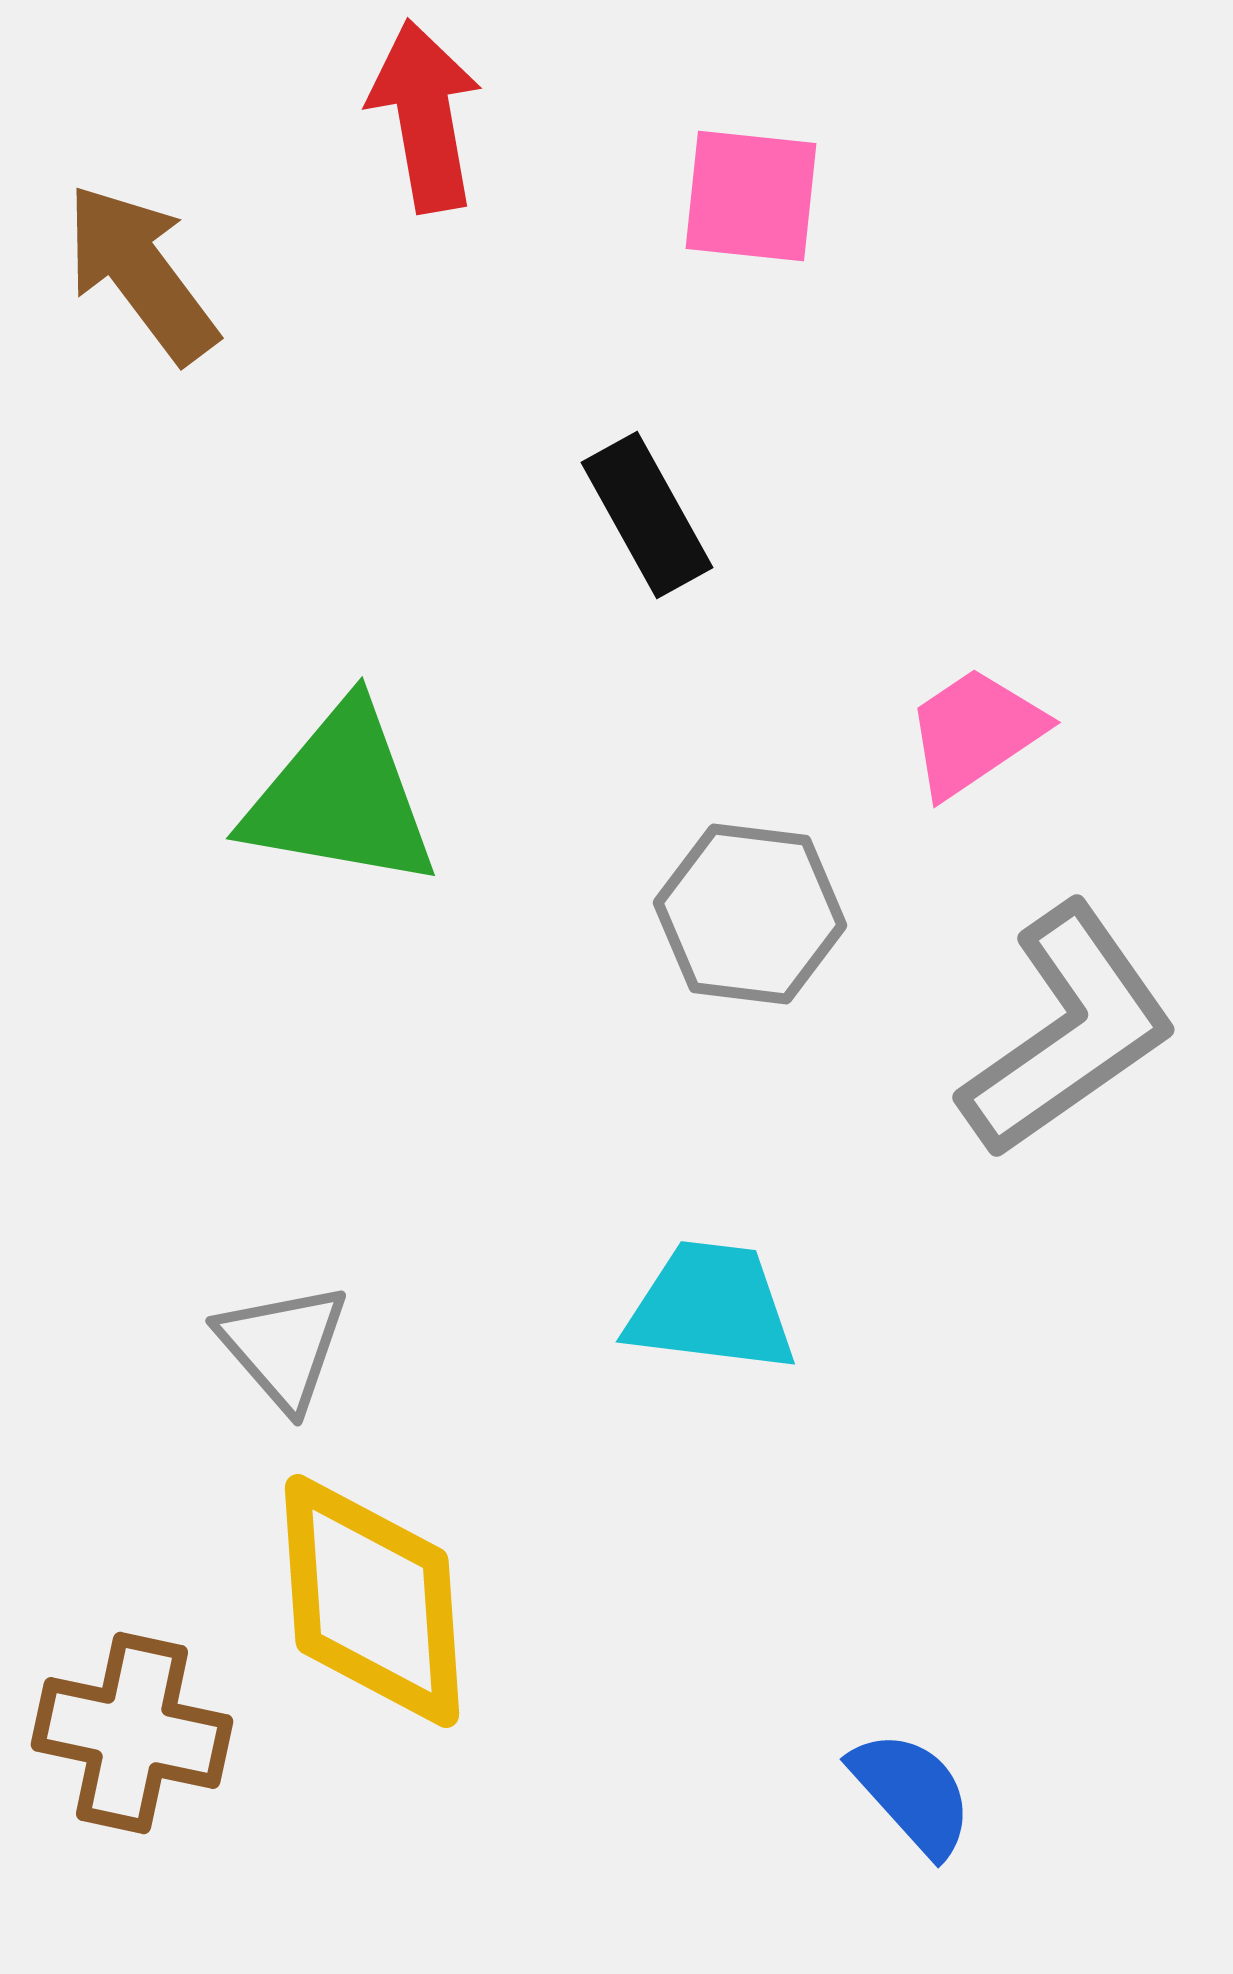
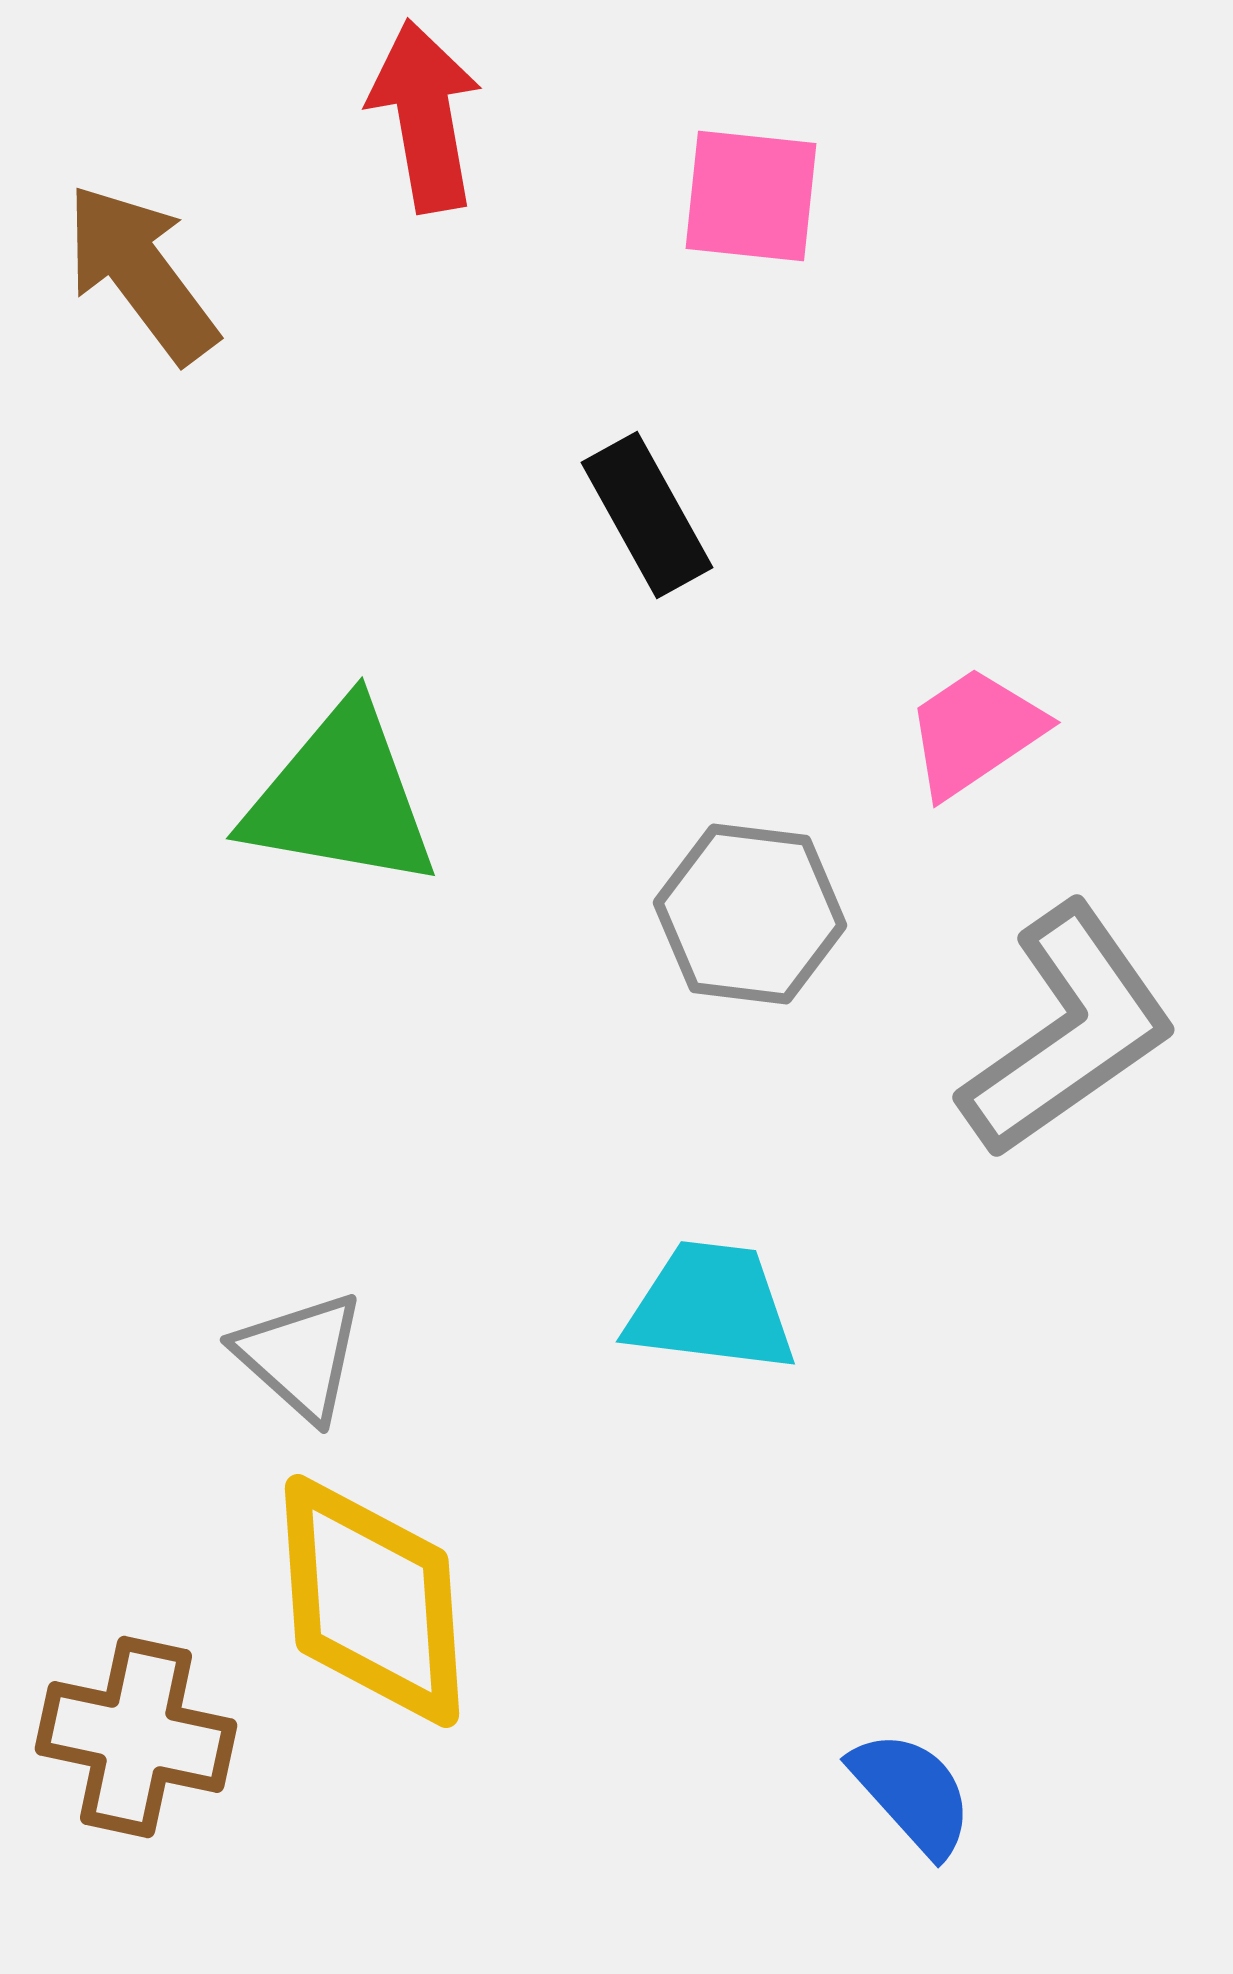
gray triangle: moved 17 px right, 10 px down; rotated 7 degrees counterclockwise
brown cross: moved 4 px right, 4 px down
